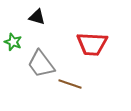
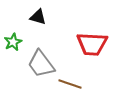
black triangle: moved 1 px right
green star: rotated 24 degrees clockwise
